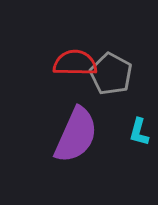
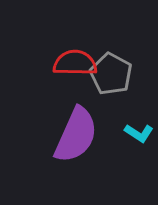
cyan L-shape: moved 1 px down; rotated 72 degrees counterclockwise
